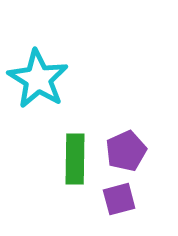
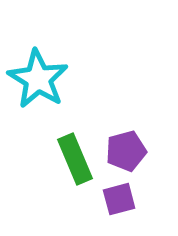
purple pentagon: rotated 9 degrees clockwise
green rectangle: rotated 24 degrees counterclockwise
